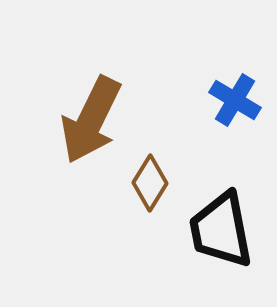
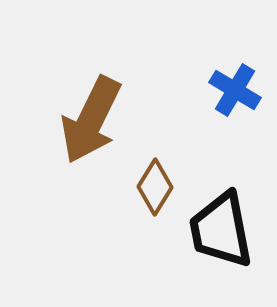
blue cross: moved 10 px up
brown diamond: moved 5 px right, 4 px down
